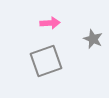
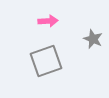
pink arrow: moved 2 px left, 2 px up
